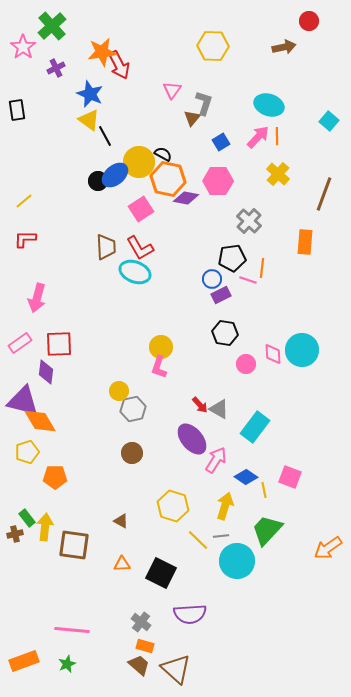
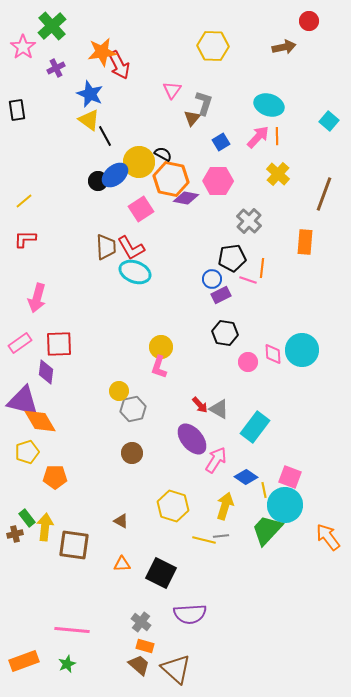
orange hexagon at (168, 179): moved 3 px right
red L-shape at (140, 248): moved 9 px left
pink circle at (246, 364): moved 2 px right, 2 px up
yellow line at (198, 540): moved 6 px right; rotated 30 degrees counterclockwise
orange arrow at (328, 548): moved 11 px up; rotated 88 degrees clockwise
cyan circle at (237, 561): moved 48 px right, 56 px up
